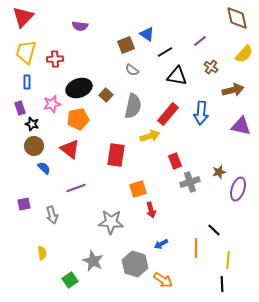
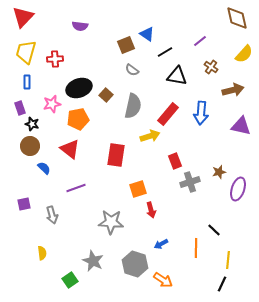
brown circle at (34, 146): moved 4 px left
black line at (222, 284): rotated 28 degrees clockwise
